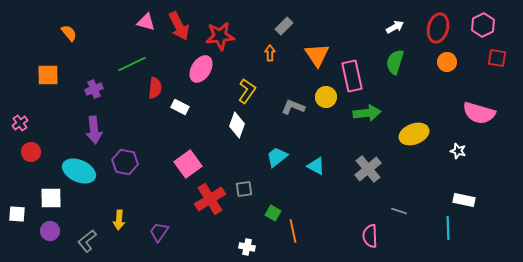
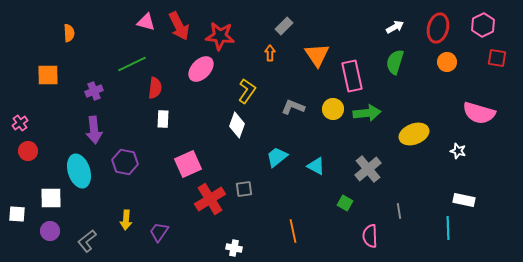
orange semicircle at (69, 33): rotated 36 degrees clockwise
red star at (220, 36): rotated 12 degrees clockwise
pink ellipse at (201, 69): rotated 12 degrees clockwise
purple cross at (94, 89): moved 2 px down
yellow circle at (326, 97): moved 7 px right, 12 px down
white rectangle at (180, 107): moved 17 px left, 12 px down; rotated 66 degrees clockwise
red circle at (31, 152): moved 3 px left, 1 px up
pink square at (188, 164): rotated 12 degrees clockwise
cyan ellipse at (79, 171): rotated 48 degrees clockwise
gray line at (399, 211): rotated 63 degrees clockwise
green square at (273, 213): moved 72 px right, 10 px up
yellow arrow at (119, 220): moved 7 px right
white cross at (247, 247): moved 13 px left, 1 px down
